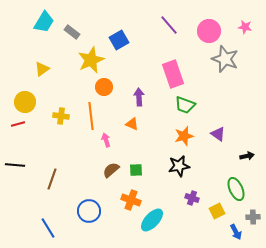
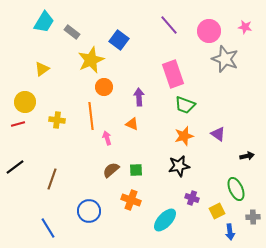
blue square: rotated 24 degrees counterclockwise
yellow cross: moved 4 px left, 4 px down
pink arrow: moved 1 px right, 2 px up
black line: moved 2 px down; rotated 42 degrees counterclockwise
cyan ellipse: moved 13 px right
blue arrow: moved 6 px left; rotated 21 degrees clockwise
